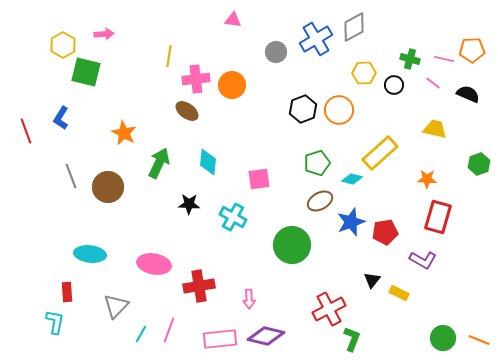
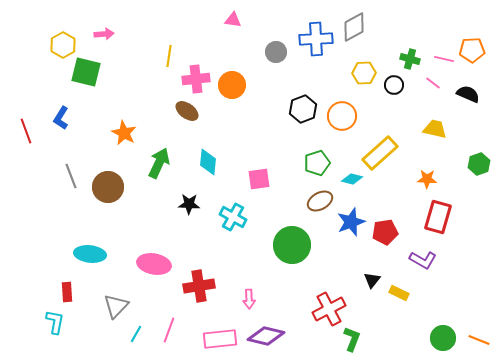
blue cross at (316, 39): rotated 28 degrees clockwise
orange circle at (339, 110): moved 3 px right, 6 px down
cyan line at (141, 334): moved 5 px left
